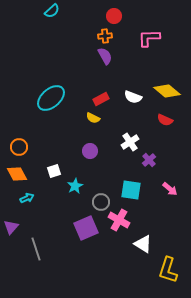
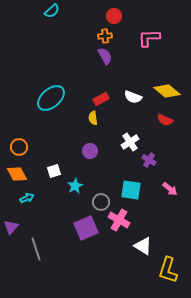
yellow semicircle: rotated 56 degrees clockwise
purple cross: rotated 16 degrees counterclockwise
white triangle: moved 2 px down
